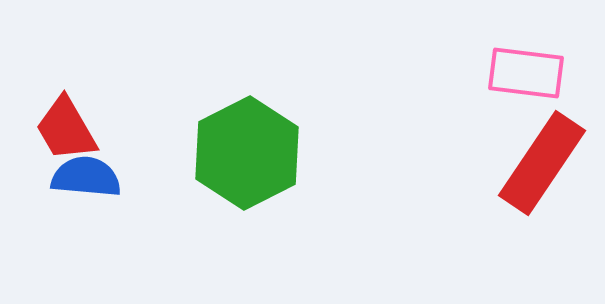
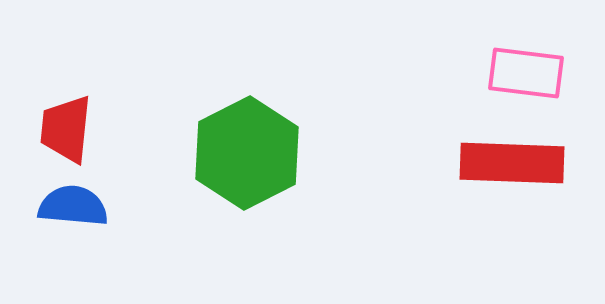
red trapezoid: rotated 36 degrees clockwise
red rectangle: moved 30 px left; rotated 58 degrees clockwise
blue semicircle: moved 13 px left, 29 px down
